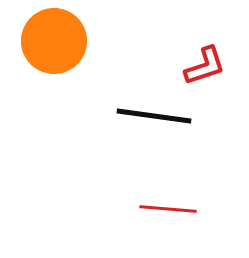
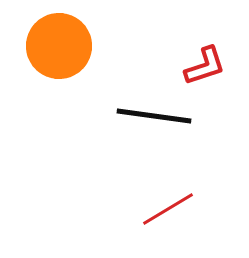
orange circle: moved 5 px right, 5 px down
red line: rotated 36 degrees counterclockwise
